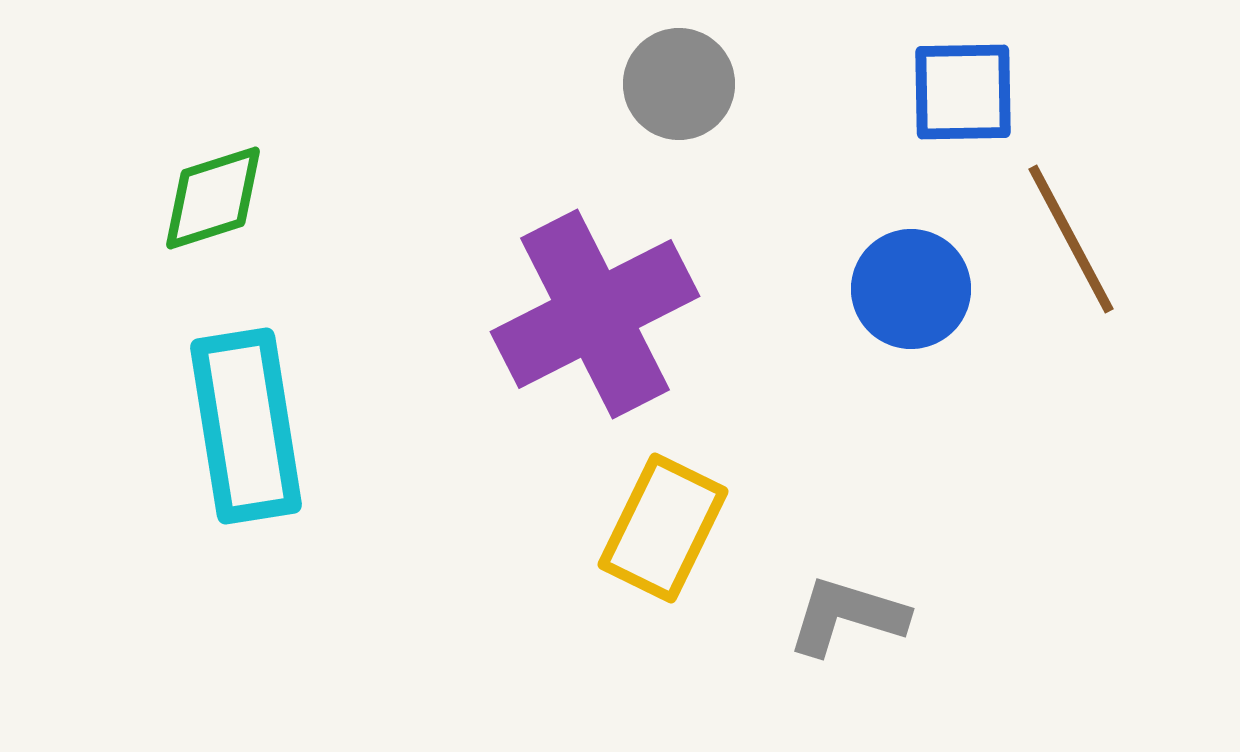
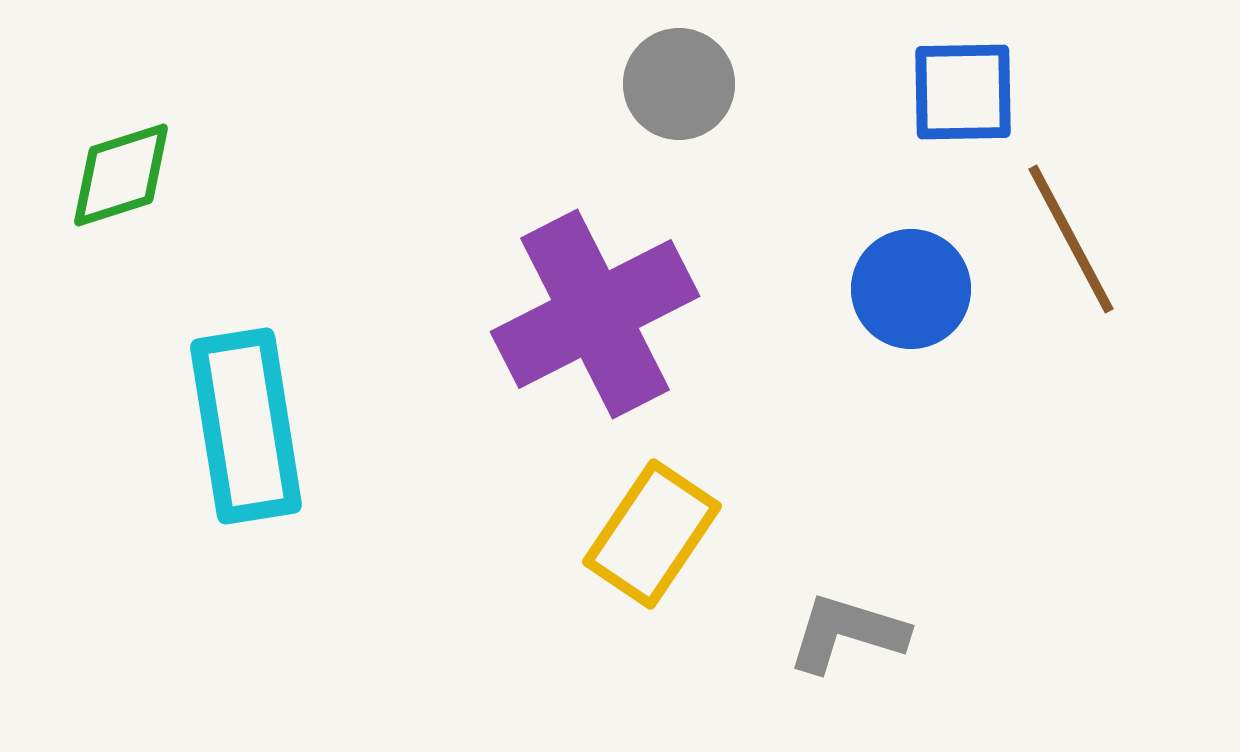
green diamond: moved 92 px left, 23 px up
yellow rectangle: moved 11 px left, 6 px down; rotated 8 degrees clockwise
gray L-shape: moved 17 px down
